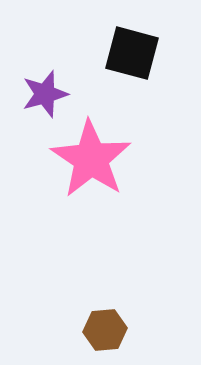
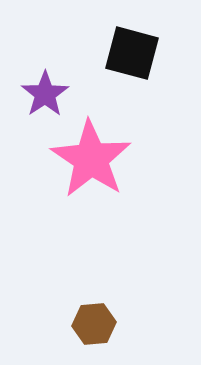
purple star: rotated 18 degrees counterclockwise
brown hexagon: moved 11 px left, 6 px up
